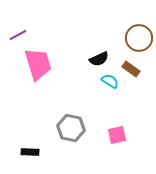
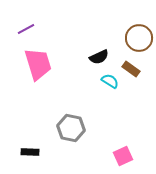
purple line: moved 8 px right, 6 px up
black semicircle: moved 2 px up
pink square: moved 6 px right, 21 px down; rotated 12 degrees counterclockwise
